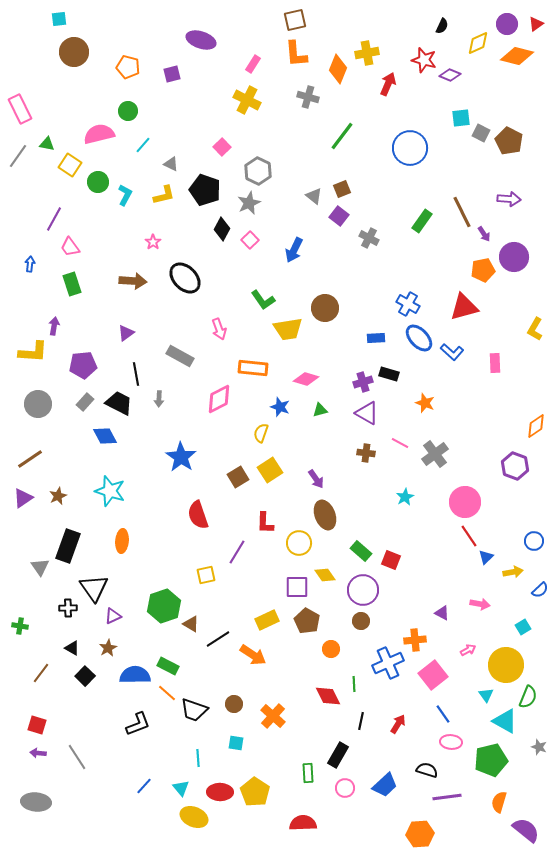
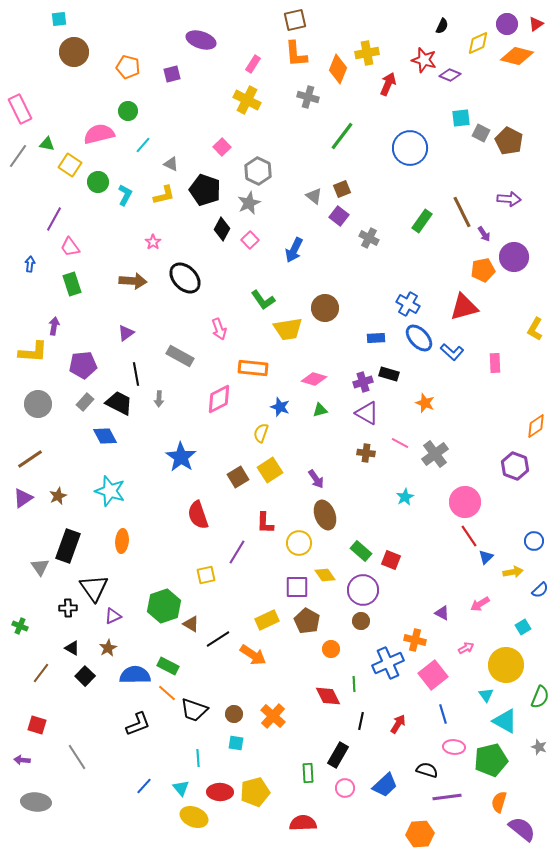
pink diamond at (306, 379): moved 8 px right
pink arrow at (480, 604): rotated 138 degrees clockwise
green cross at (20, 626): rotated 14 degrees clockwise
orange cross at (415, 640): rotated 20 degrees clockwise
pink arrow at (468, 650): moved 2 px left, 2 px up
green semicircle at (528, 697): moved 12 px right
brown circle at (234, 704): moved 10 px down
blue line at (443, 714): rotated 18 degrees clockwise
pink ellipse at (451, 742): moved 3 px right, 5 px down
purple arrow at (38, 753): moved 16 px left, 7 px down
yellow pentagon at (255, 792): rotated 24 degrees clockwise
purple semicircle at (526, 830): moved 4 px left, 1 px up
